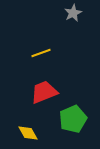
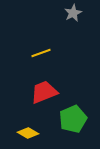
yellow diamond: rotated 30 degrees counterclockwise
